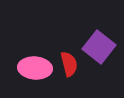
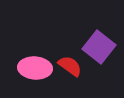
red semicircle: moved 1 px right, 2 px down; rotated 40 degrees counterclockwise
